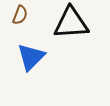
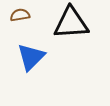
brown semicircle: rotated 120 degrees counterclockwise
